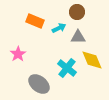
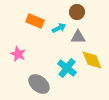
pink star: rotated 14 degrees counterclockwise
